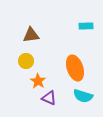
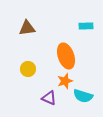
brown triangle: moved 4 px left, 7 px up
yellow circle: moved 2 px right, 8 px down
orange ellipse: moved 9 px left, 12 px up
orange star: moved 27 px right; rotated 21 degrees clockwise
